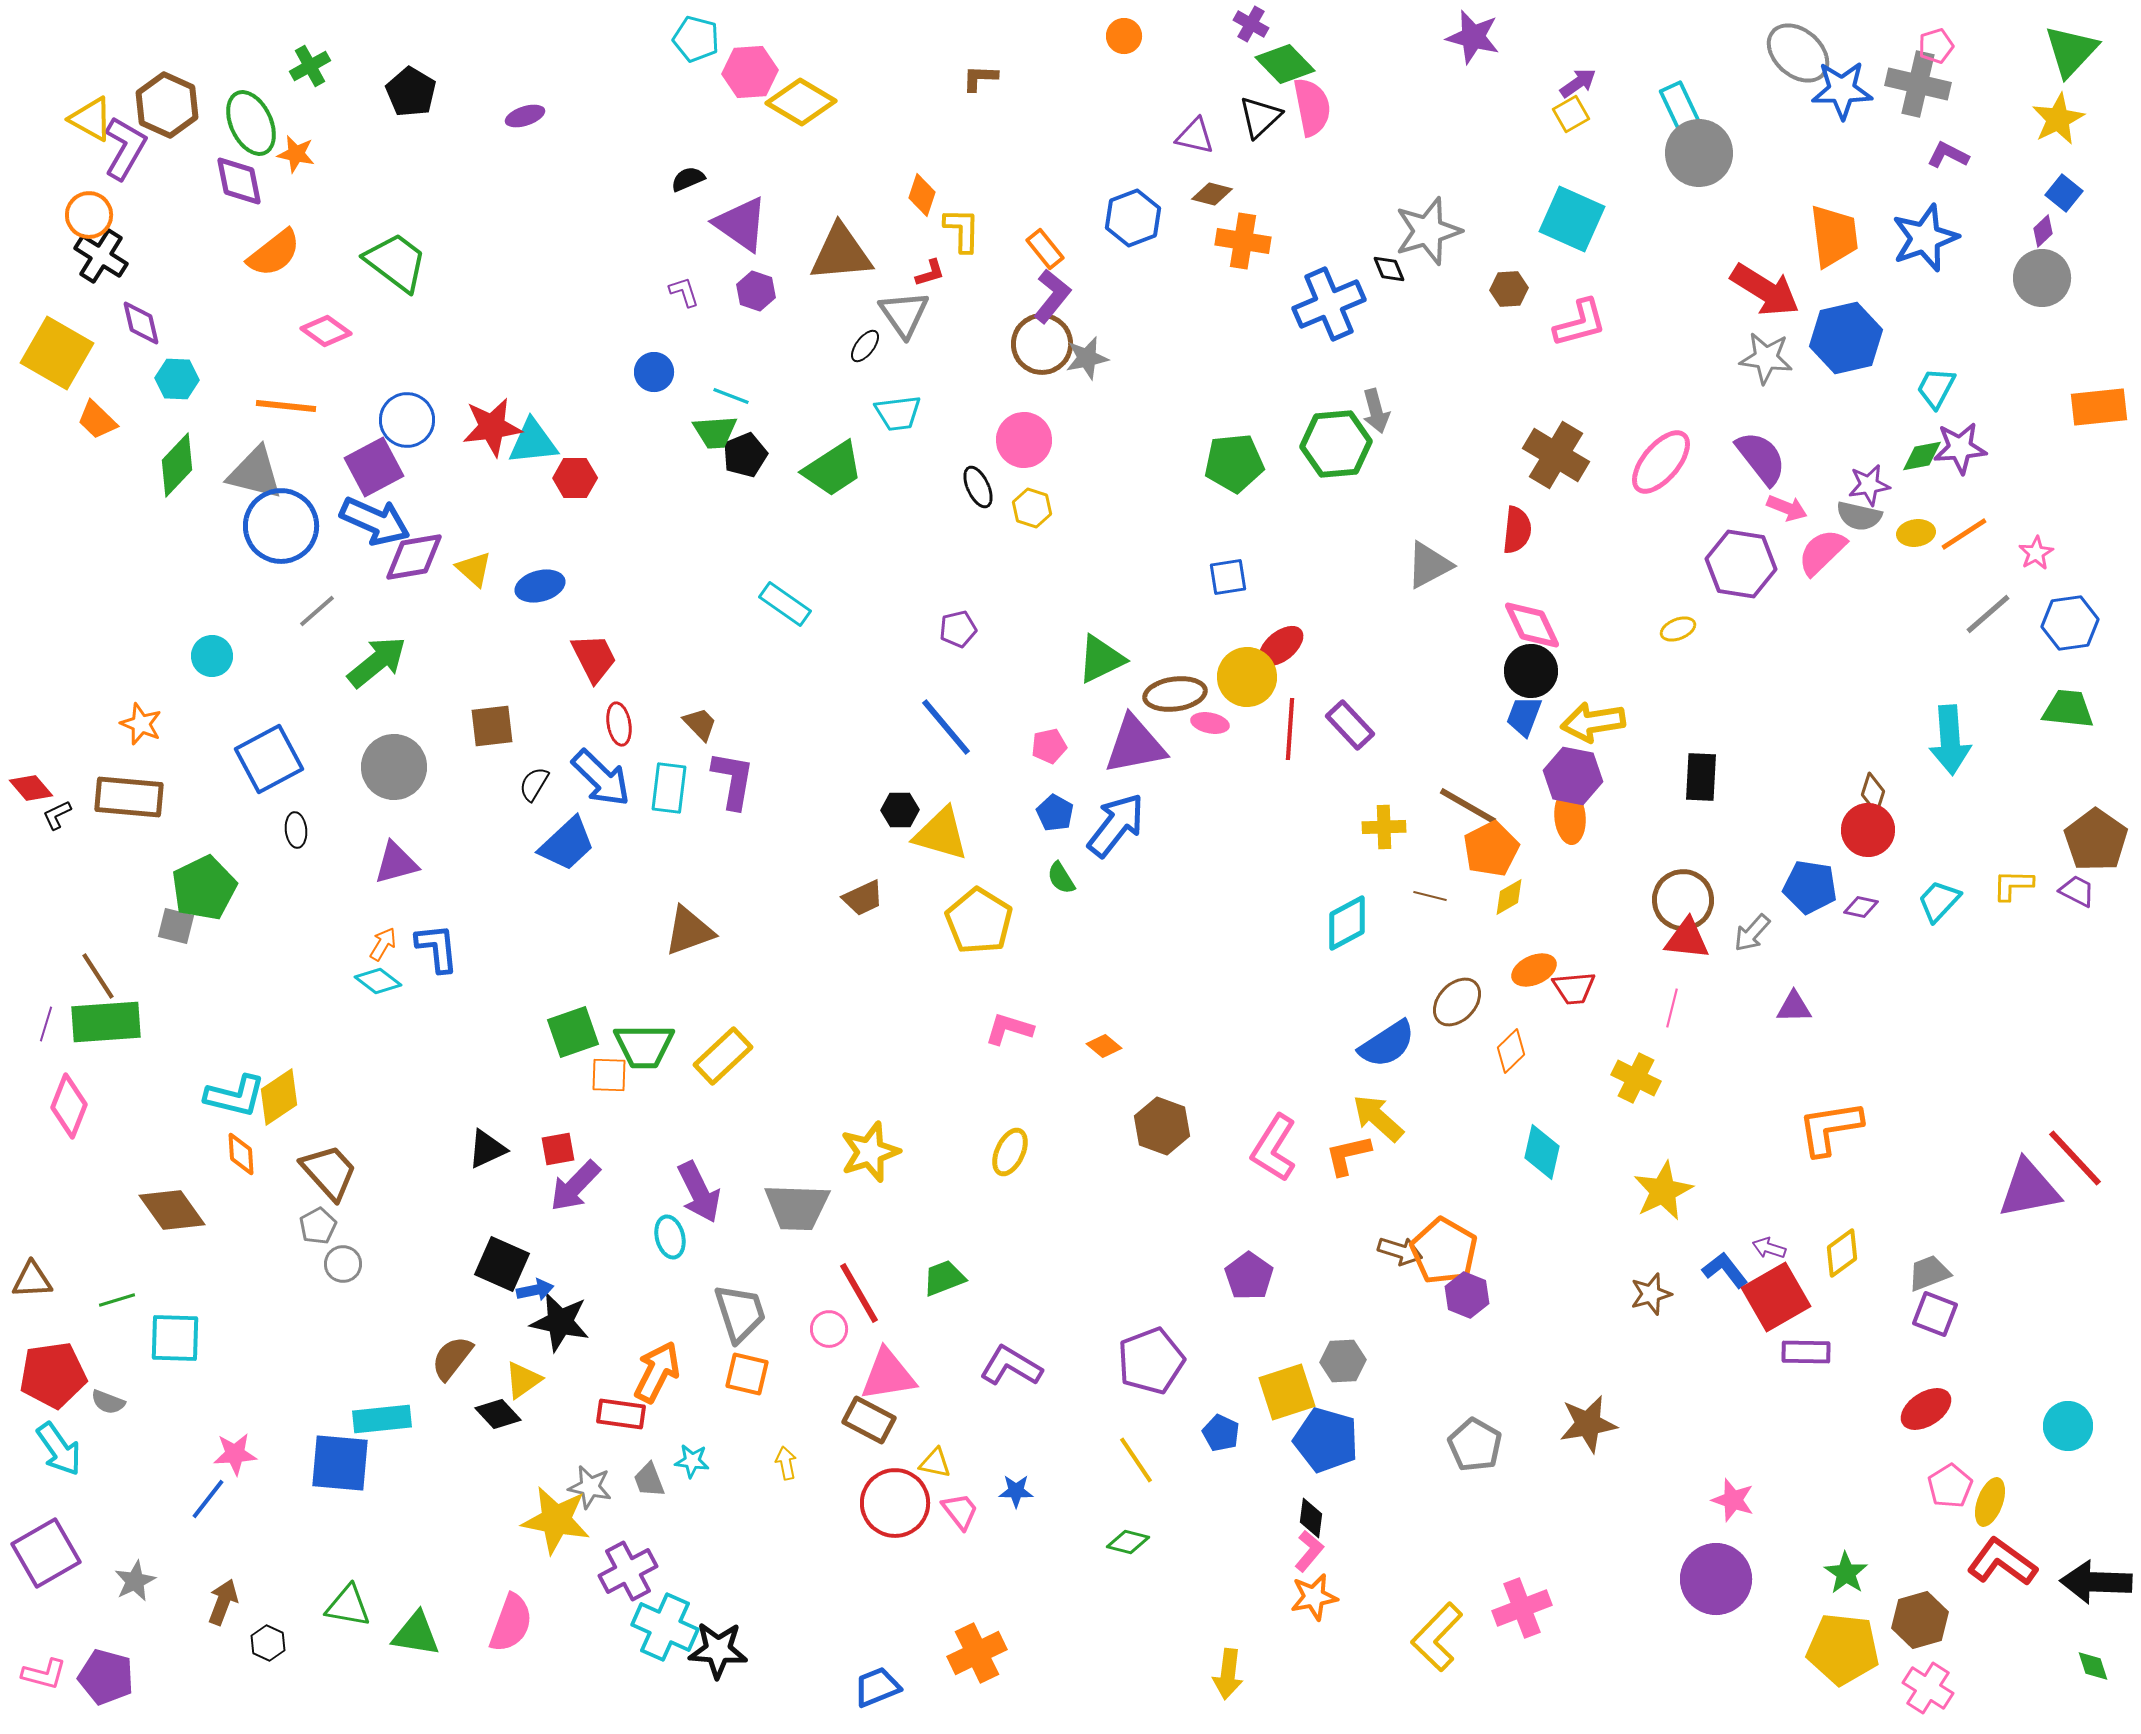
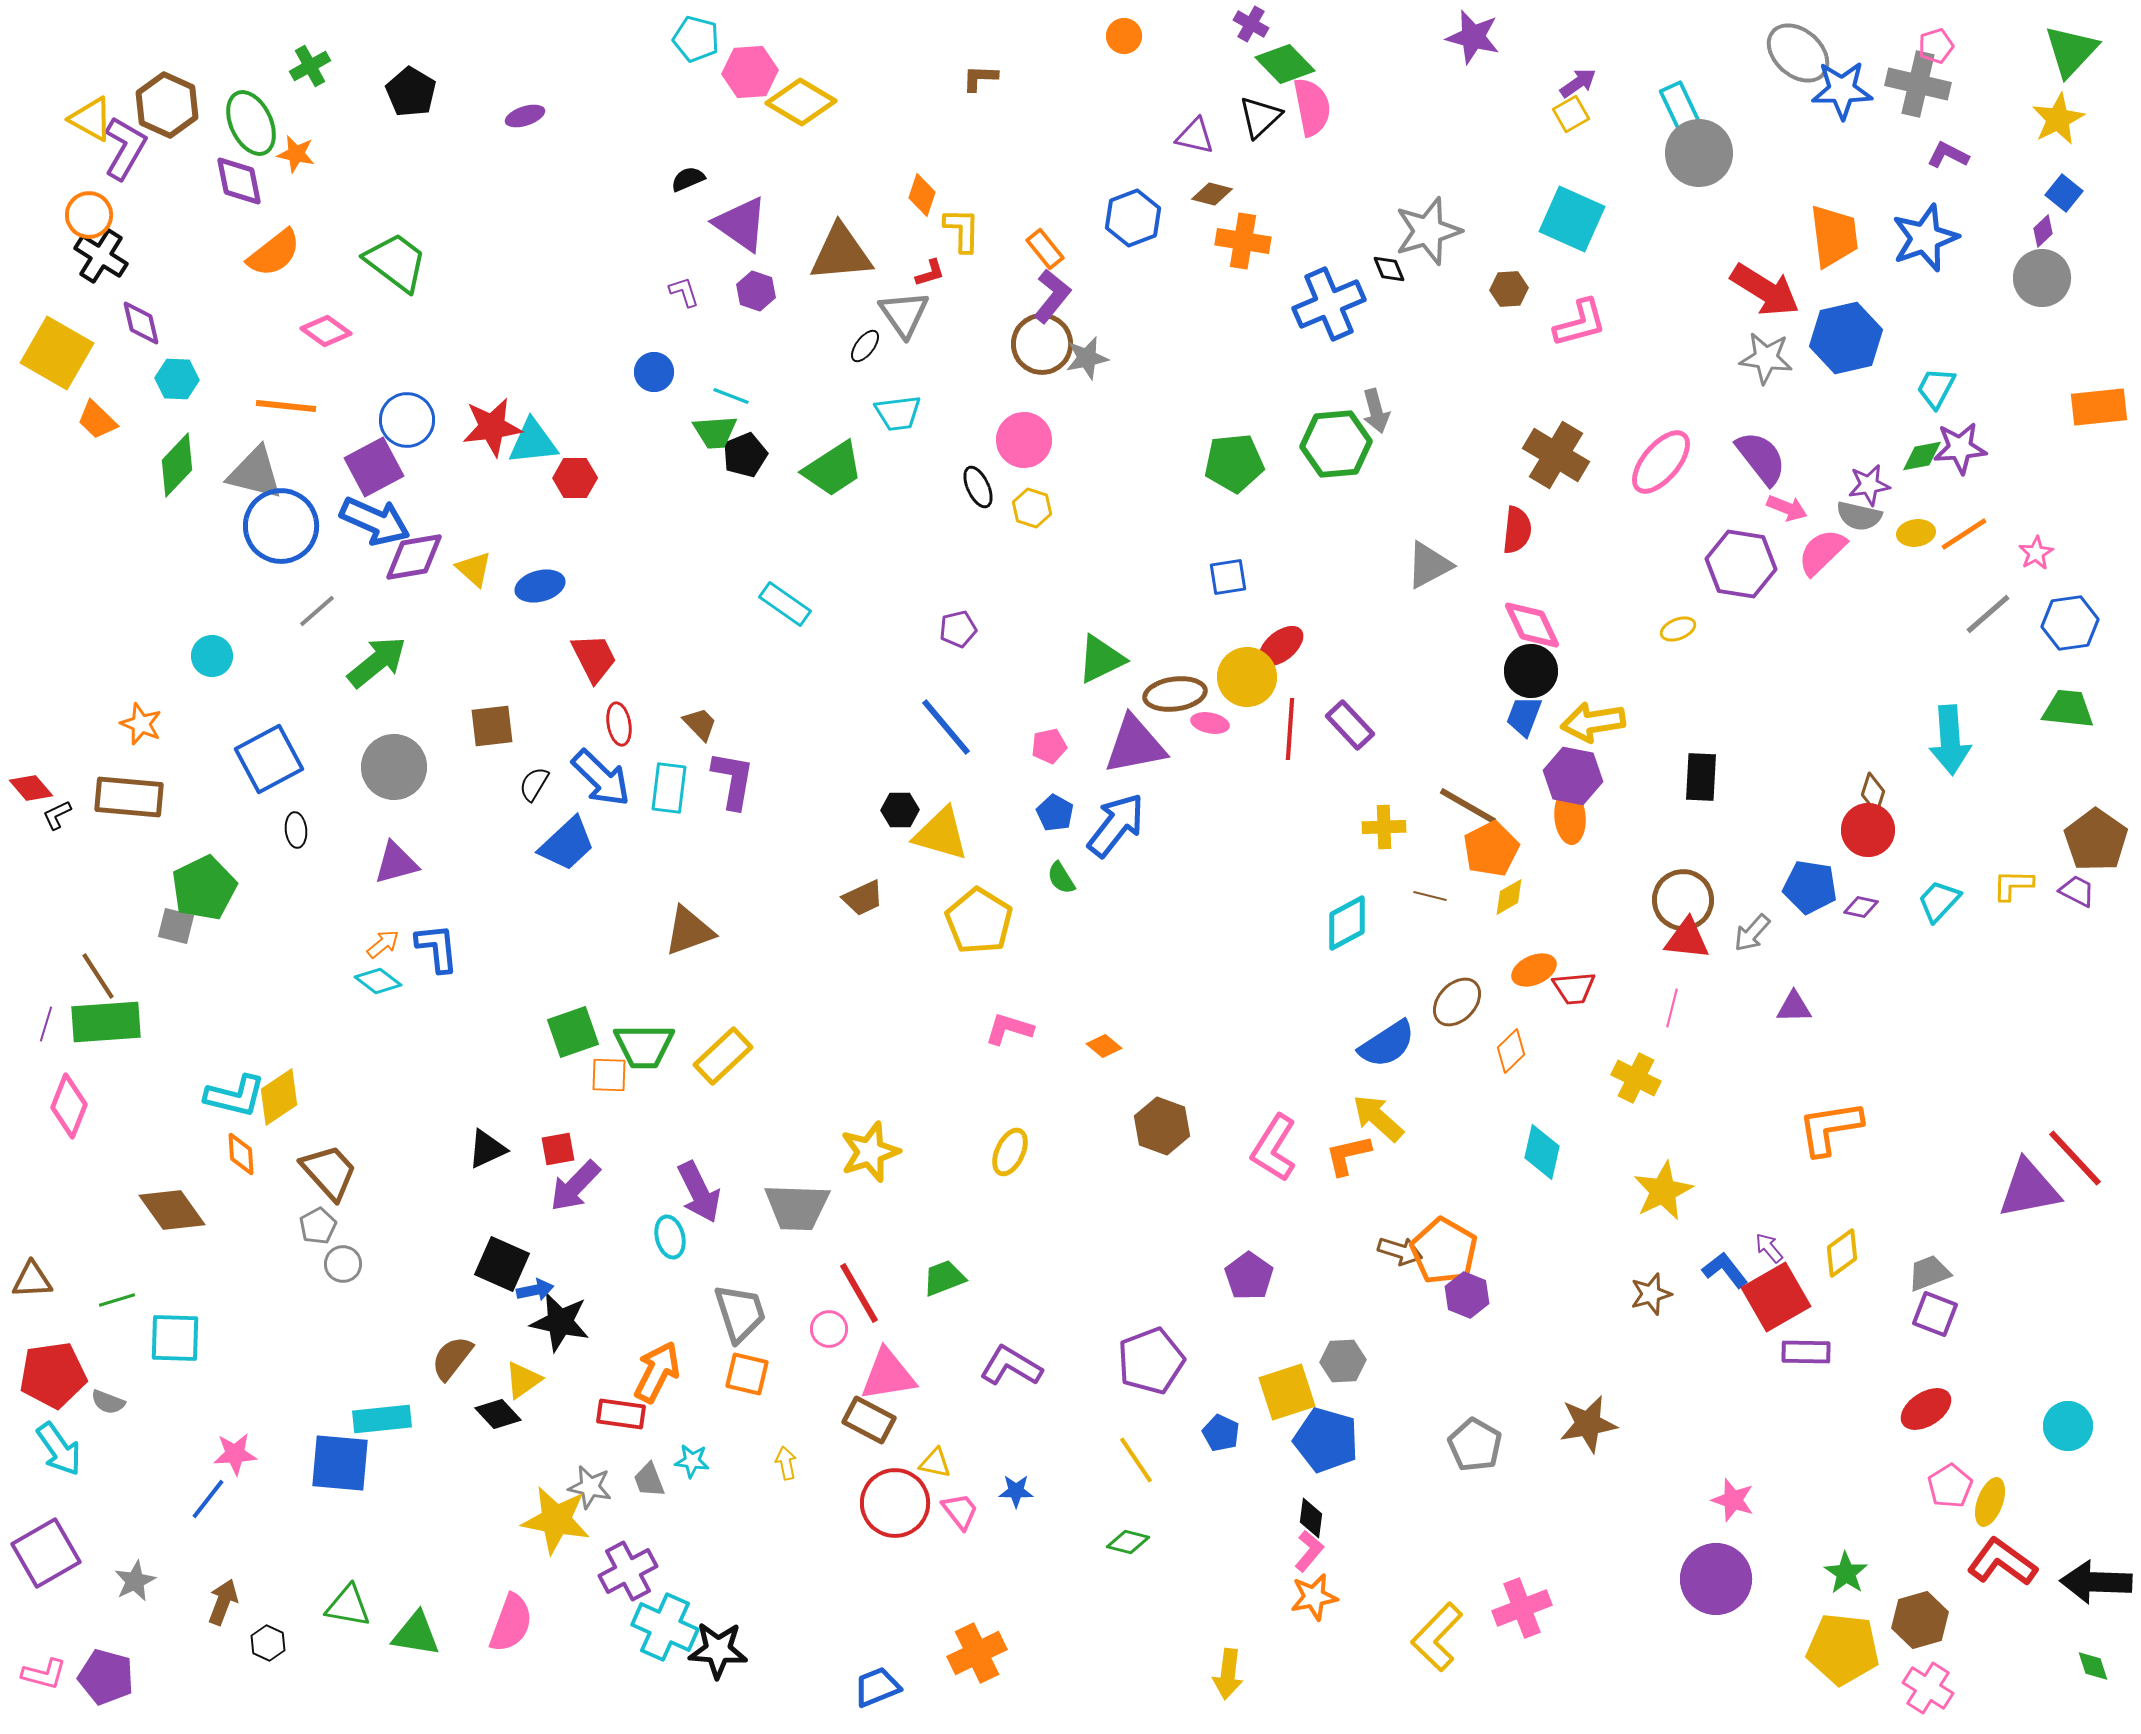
orange arrow at (383, 944): rotated 20 degrees clockwise
purple arrow at (1769, 1248): rotated 32 degrees clockwise
